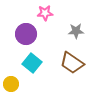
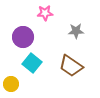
purple circle: moved 3 px left, 3 px down
brown trapezoid: moved 1 px left, 3 px down
